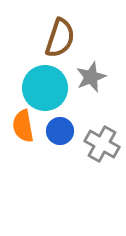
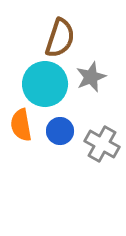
cyan circle: moved 4 px up
orange semicircle: moved 2 px left, 1 px up
